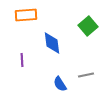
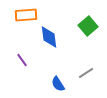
blue diamond: moved 3 px left, 6 px up
purple line: rotated 32 degrees counterclockwise
gray line: moved 2 px up; rotated 21 degrees counterclockwise
blue semicircle: moved 2 px left
